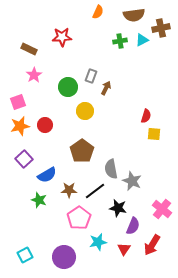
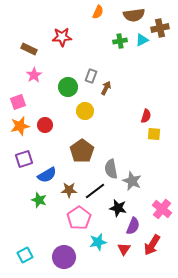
brown cross: moved 1 px left
purple square: rotated 24 degrees clockwise
